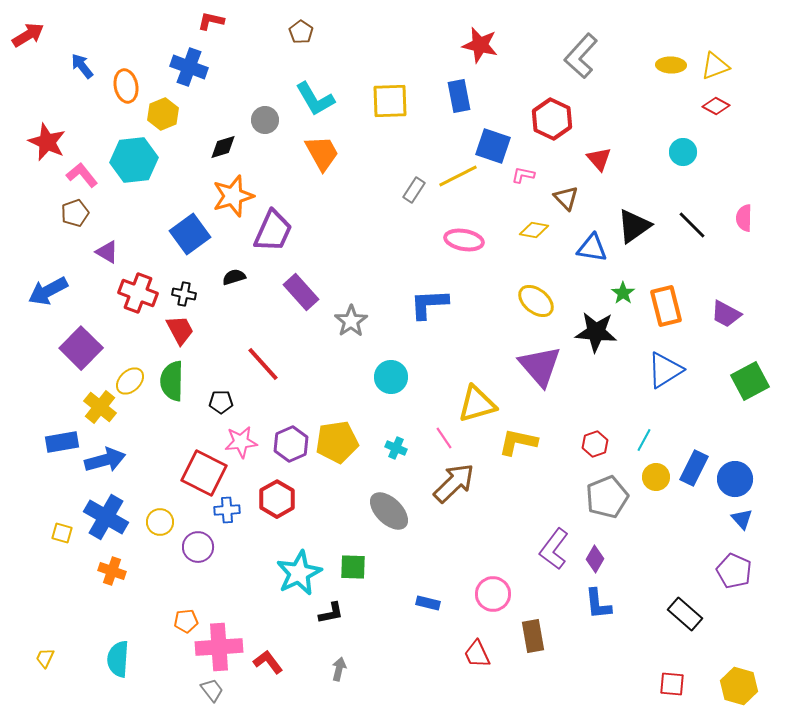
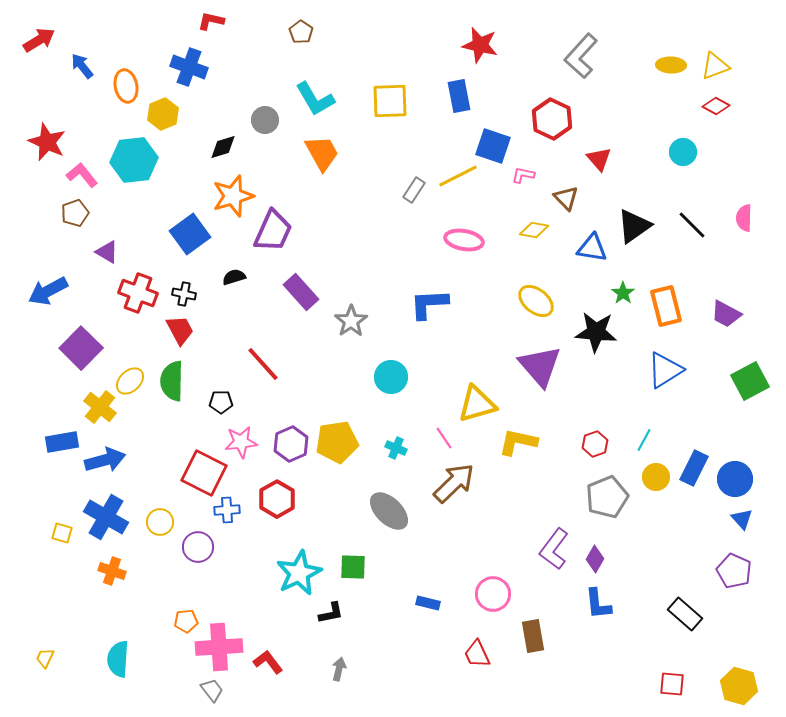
red arrow at (28, 35): moved 11 px right, 5 px down
